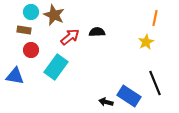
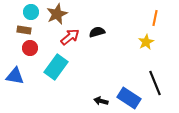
brown star: moved 3 px right, 1 px up; rotated 25 degrees clockwise
black semicircle: rotated 14 degrees counterclockwise
red circle: moved 1 px left, 2 px up
blue rectangle: moved 2 px down
black arrow: moved 5 px left, 1 px up
